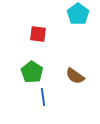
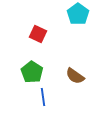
red square: rotated 18 degrees clockwise
